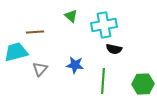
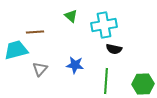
cyan trapezoid: moved 2 px up
green line: moved 3 px right
